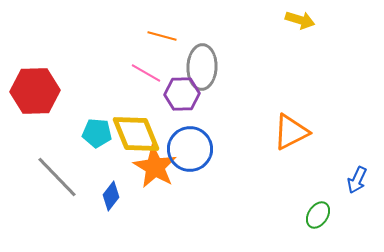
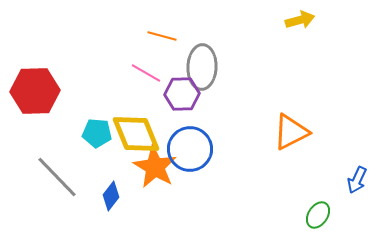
yellow arrow: rotated 32 degrees counterclockwise
